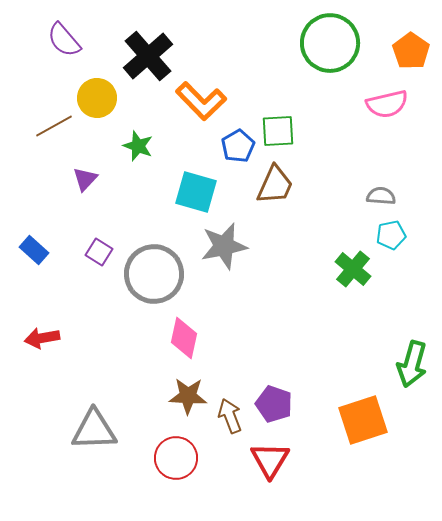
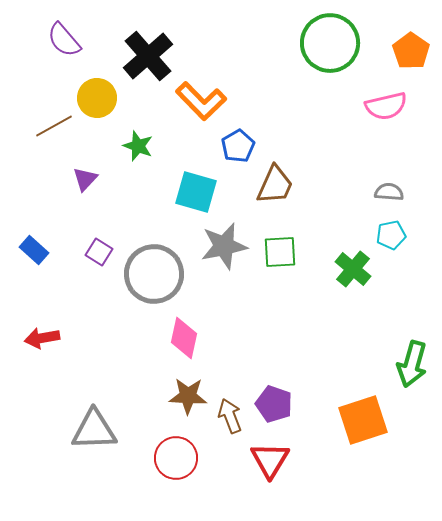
pink semicircle: moved 1 px left, 2 px down
green square: moved 2 px right, 121 px down
gray semicircle: moved 8 px right, 4 px up
